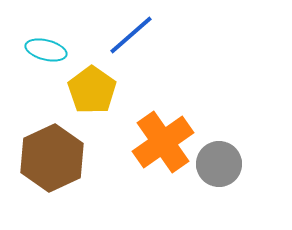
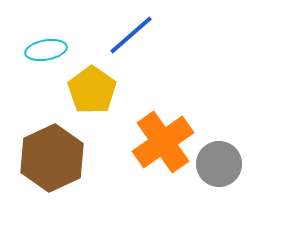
cyan ellipse: rotated 24 degrees counterclockwise
